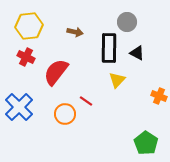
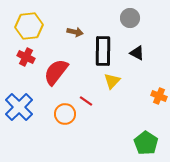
gray circle: moved 3 px right, 4 px up
black rectangle: moved 6 px left, 3 px down
yellow triangle: moved 5 px left, 1 px down
